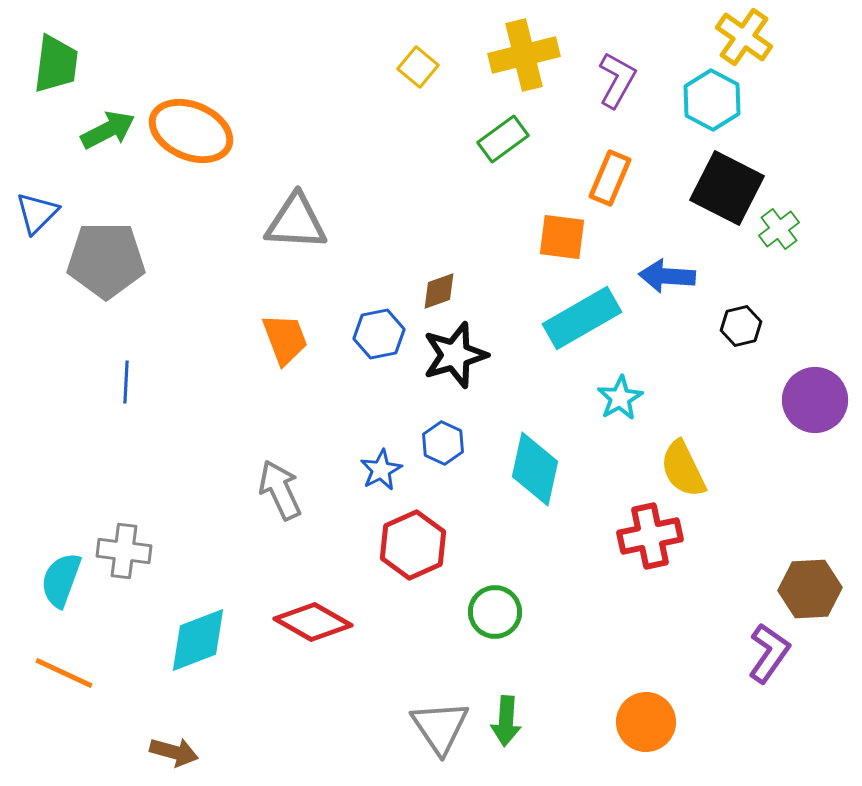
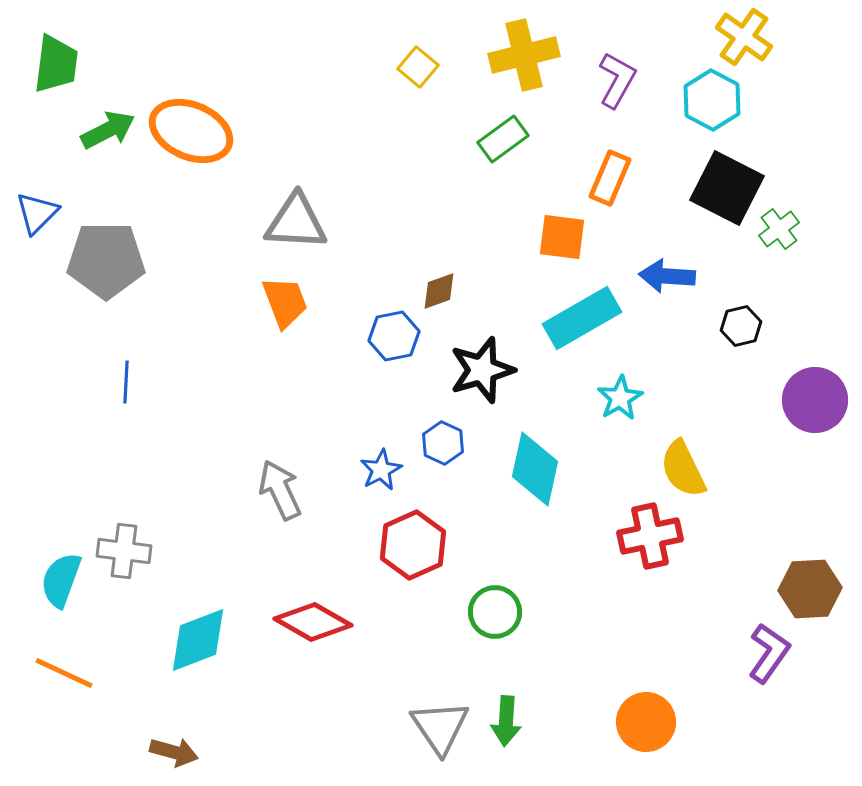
blue hexagon at (379, 334): moved 15 px right, 2 px down
orange trapezoid at (285, 339): moved 37 px up
black star at (455, 355): moved 27 px right, 15 px down
